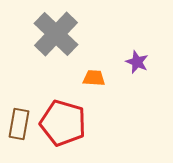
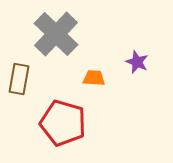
brown rectangle: moved 45 px up
